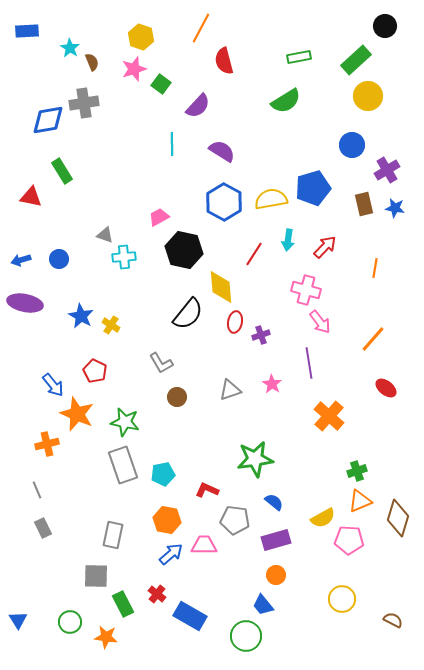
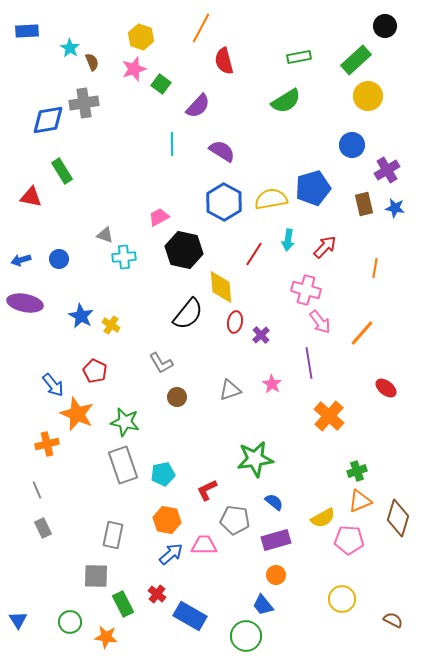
purple cross at (261, 335): rotated 24 degrees counterclockwise
orange line at (373, 339): moved 11 px left, 6 px up
red L-shape at (207, 490): rotated 50 degrees counterclockwise
